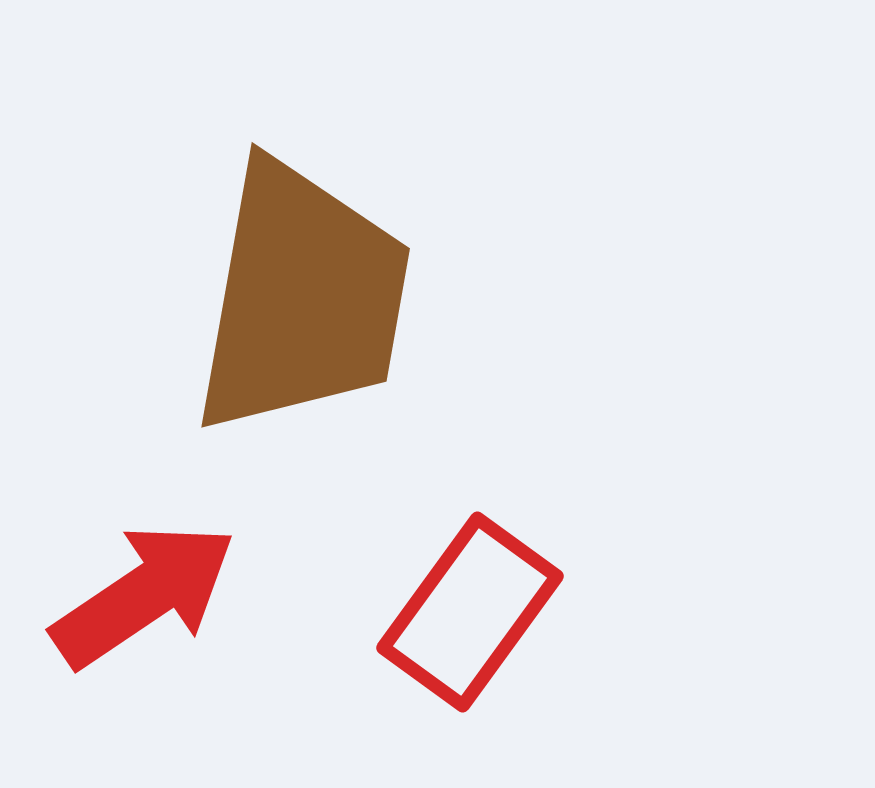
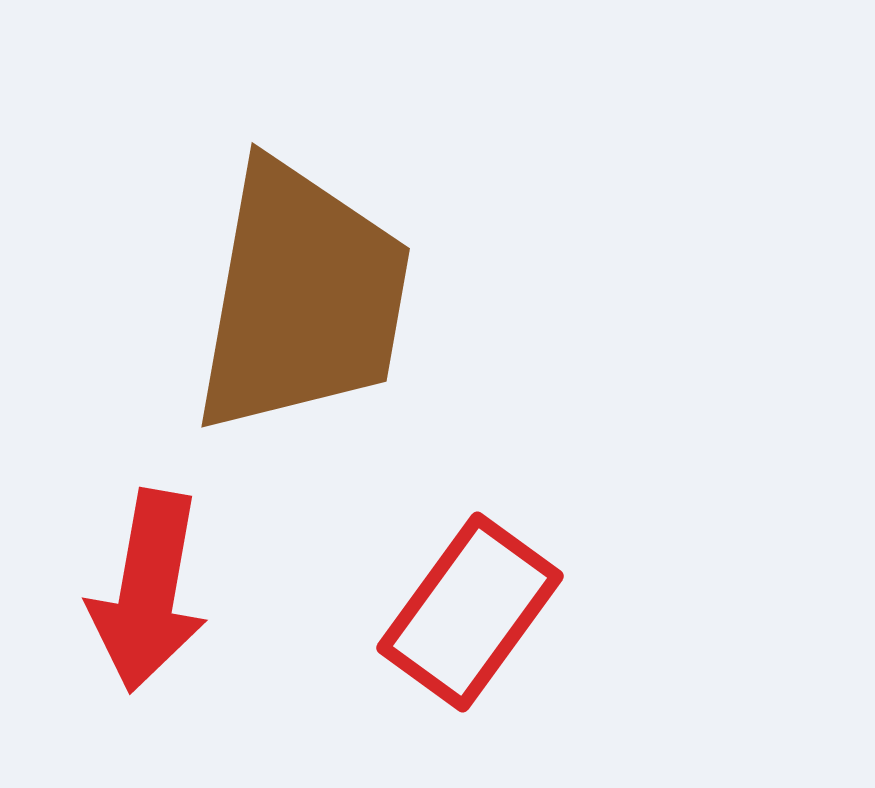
red arrow: moved 4 px right, 4 px up; rotated 134 degrees clockwise
